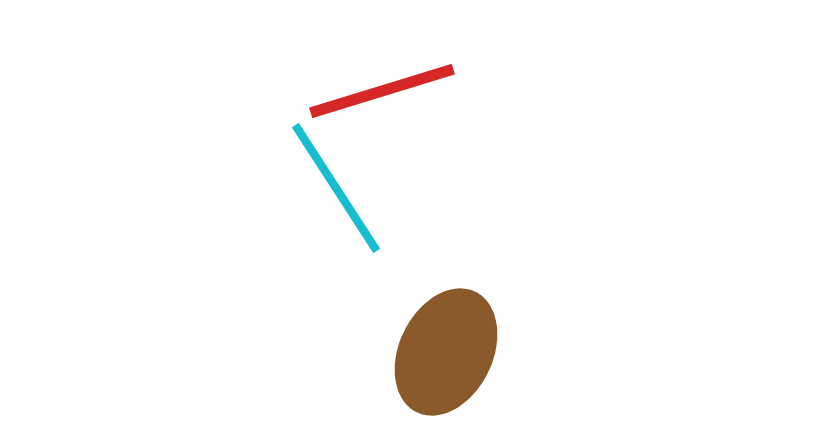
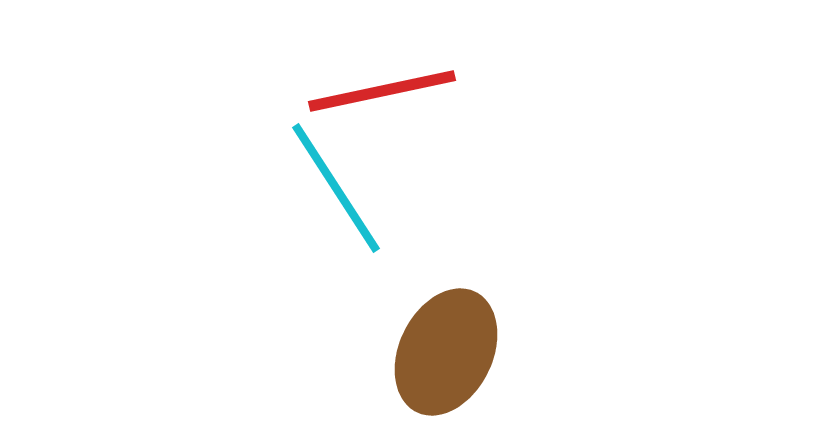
red line: rotated 5 degrees clockwise
